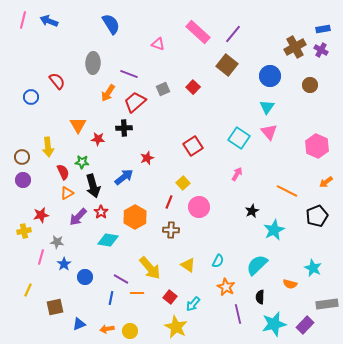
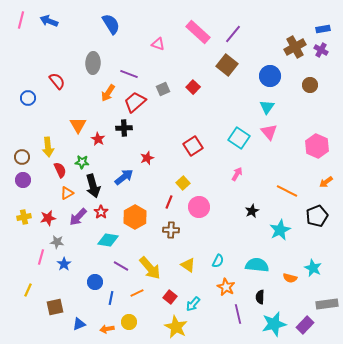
pink line at (23, 20): moved 2 px left
blue circle at (31, 97): moved 3 px left, 1 px down
red star at (98, 139): rotated 24 degrees clockwise
red semicircle at (63, 172): moved 3 px left, 2 px up
red star at (41, 215): moved 7 px right, 3 px down
cyan star at (274, 230): moved 6 px right
yellow cross at (24, 231): moved 14 px up
cyan semicircle at (257, 265): rotated 50 degrees clockwise
blue circle at (85, 277): moved 10 px right, 5 px down
purple line at (121, 279): moved 13 px up
orange semicircle at (290, 284): moved 6 px up
orange line at (137, 293): rotated 24 degrees counterclockwise
yellow circle at (130, 331): moved 1 px left, 9 px up
